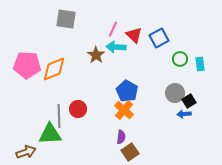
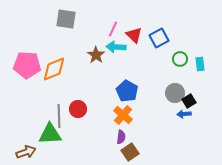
orange cross: moved 1 px left, 5 px down
